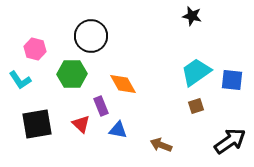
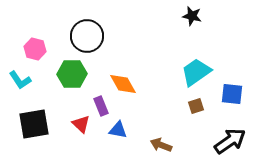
black circle: moved 4 px left
blue square: moved 14 px down
black square: moved 3 px left
